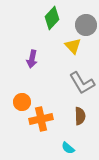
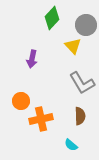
orange circle: moved 1 px left, 1 px up
cyan semicircle: moved 3 px right, 3 px up
